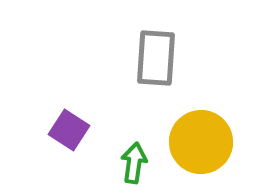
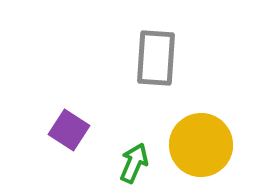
yellow circle: moved 3 px down
green arrow: rotated 15 degrees clockwise
